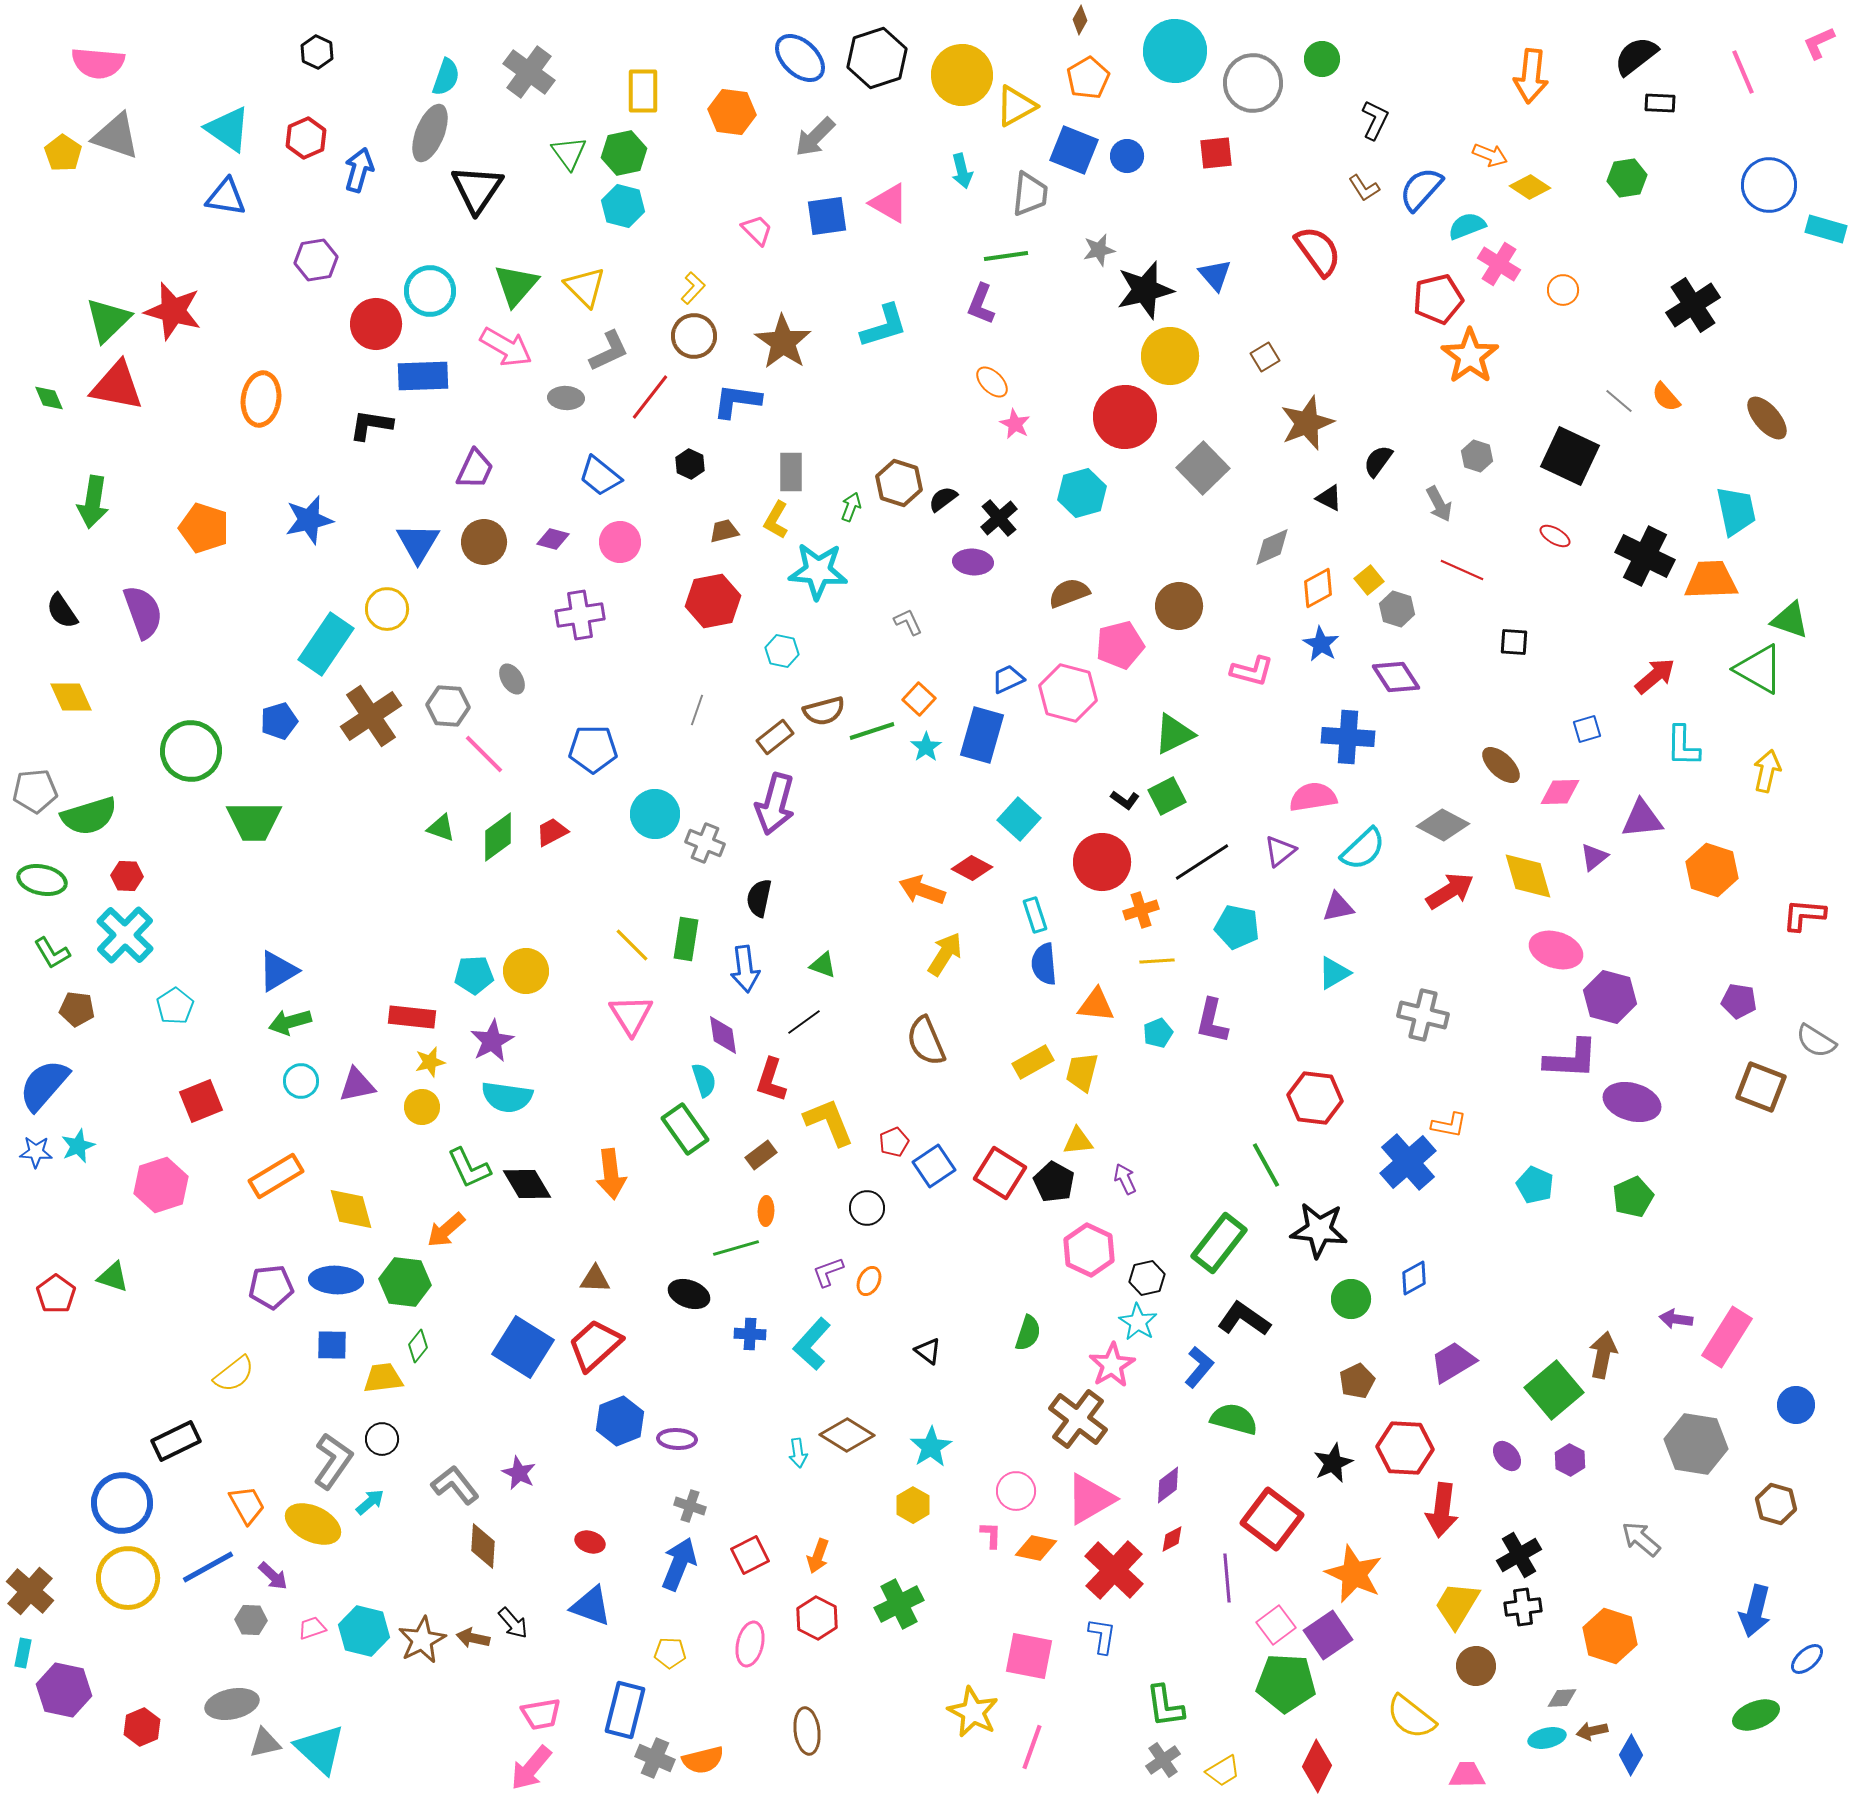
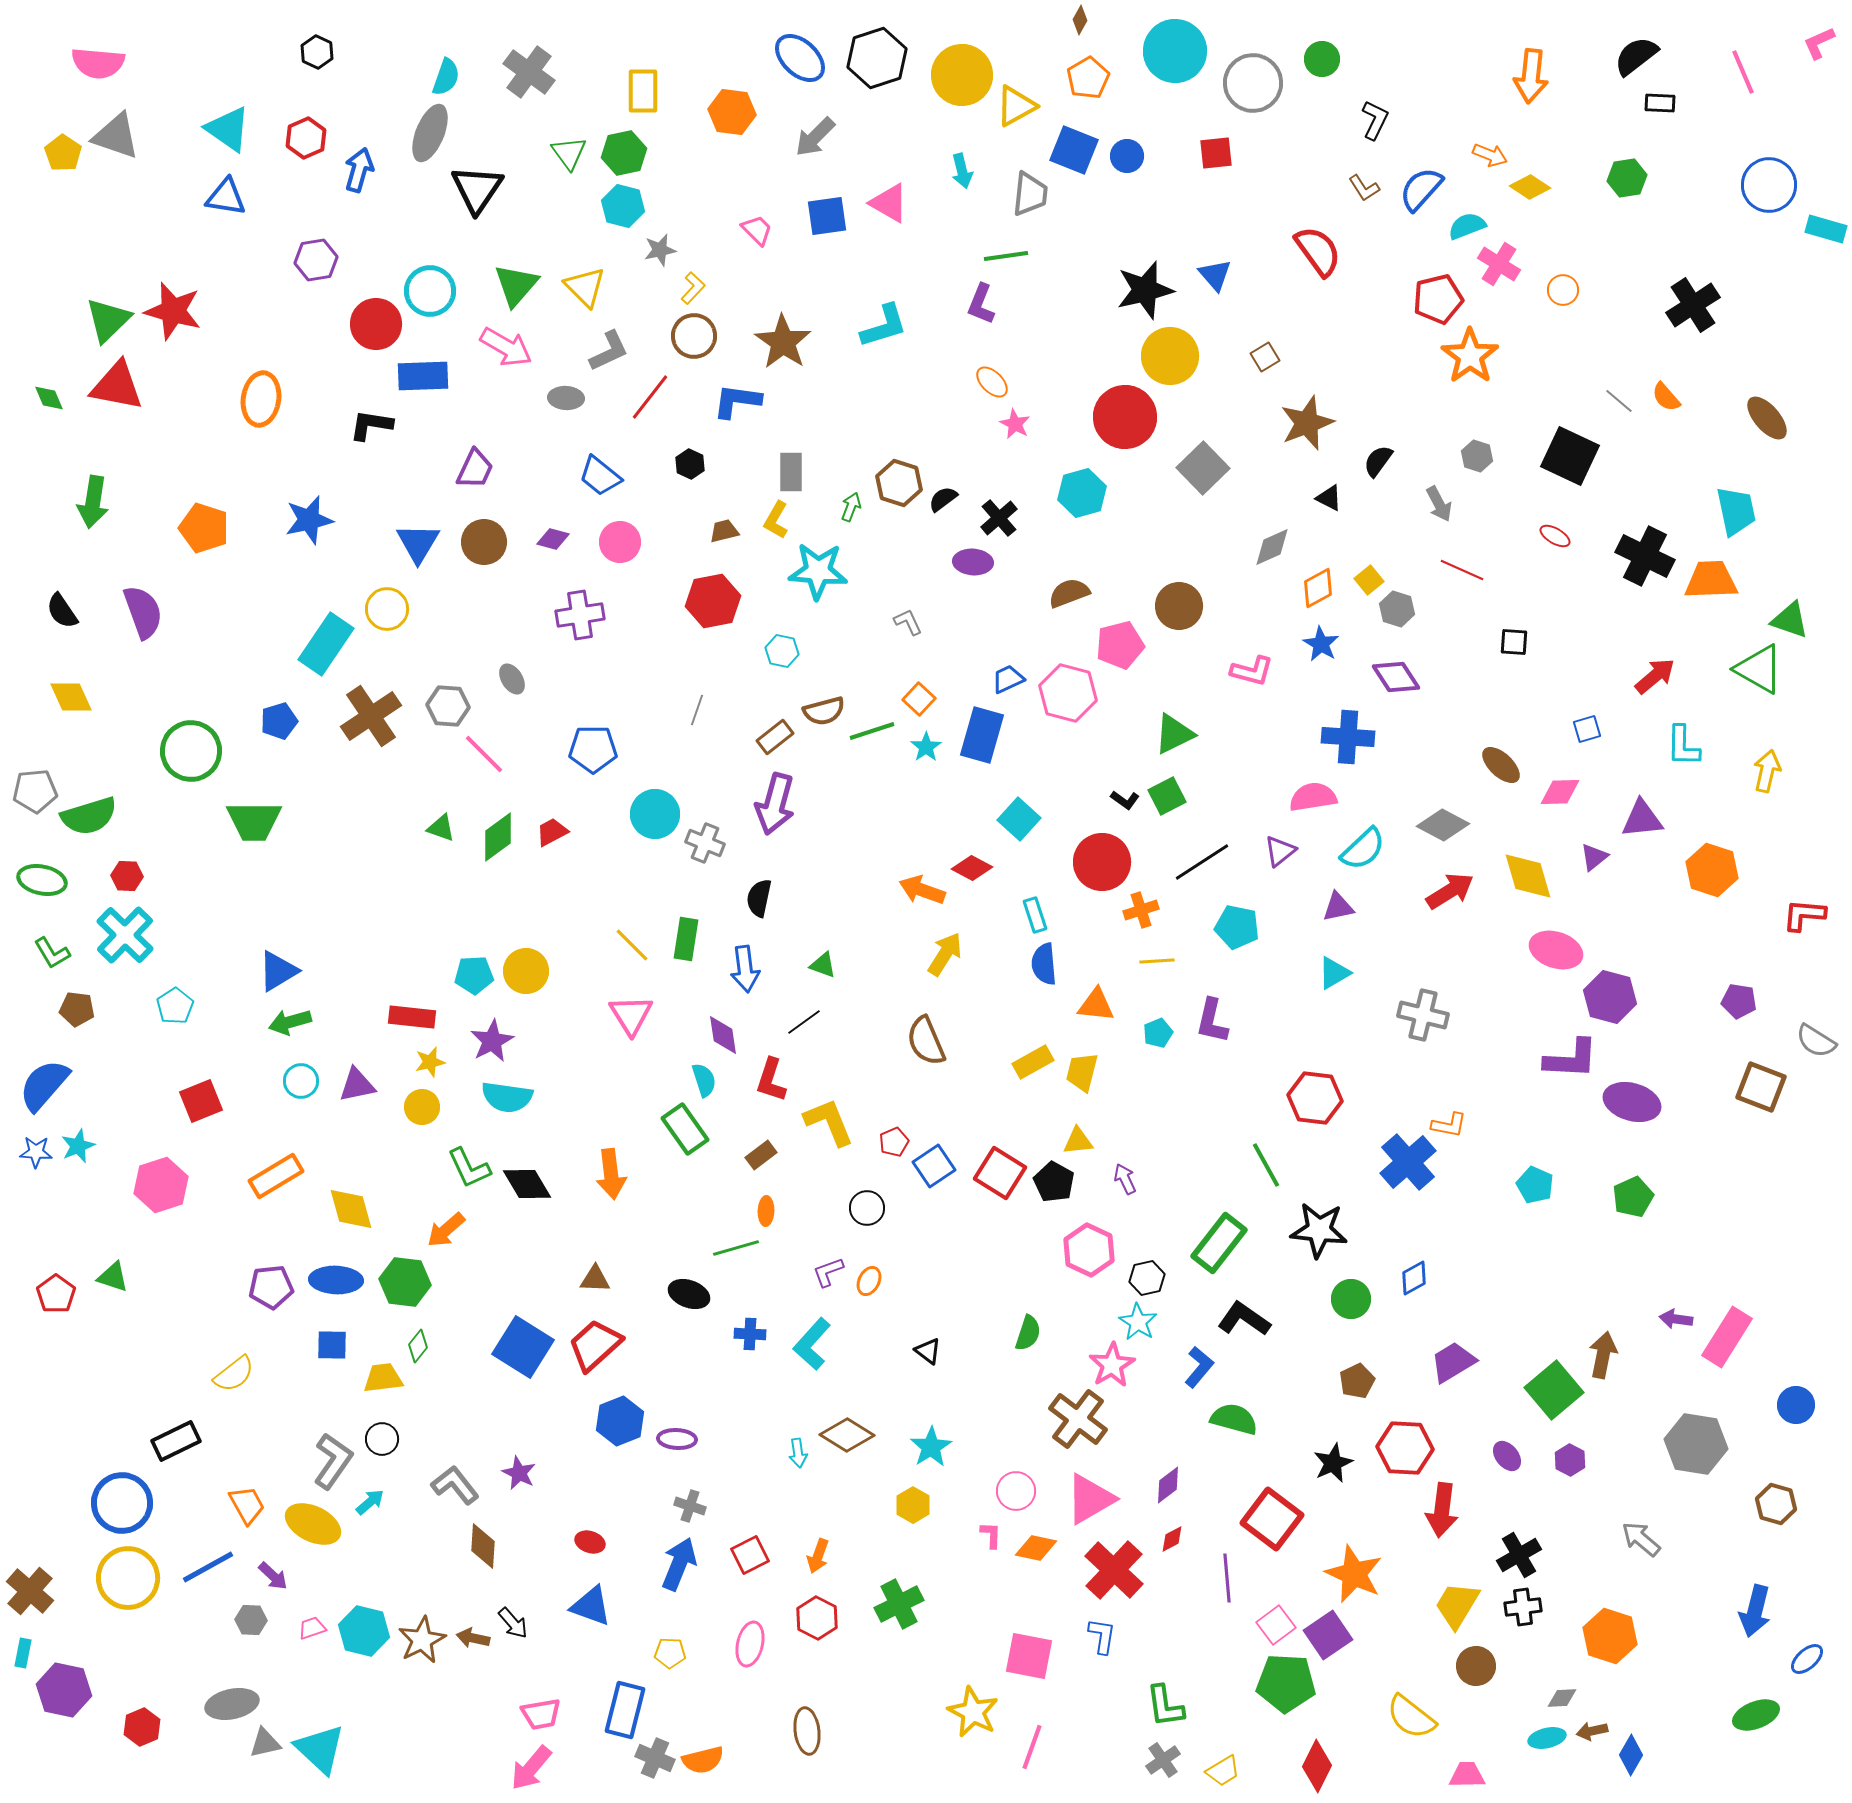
gray star at (1099, 250): moved 439 px left
